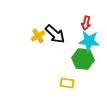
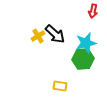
red arrow: moved 7 px right, 12 px up
cyan star: moved 3 px left, 2 px down; rotated 20 degrees counterclockwise
green hexagon: rotated 10 degrees counterclockwise
yellow rectangle: moved 7 px left, 3 px down
